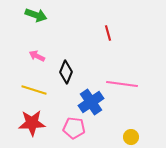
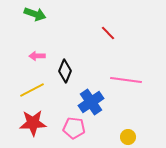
green arrow: moved 1 px left, 1 px up
red line: rotated 28 degrees counterclockwise
pink arrow: rotated 28 degrees counterclockwise
black diamond: moved 1 px left, 1 px up
pink line: moved 4 px right, 4 px up
yellow line: moved 2 px left; rotated 45 degrees counterclockwise
red star: moved 1 px right
yellow circle: moved 3 px left
